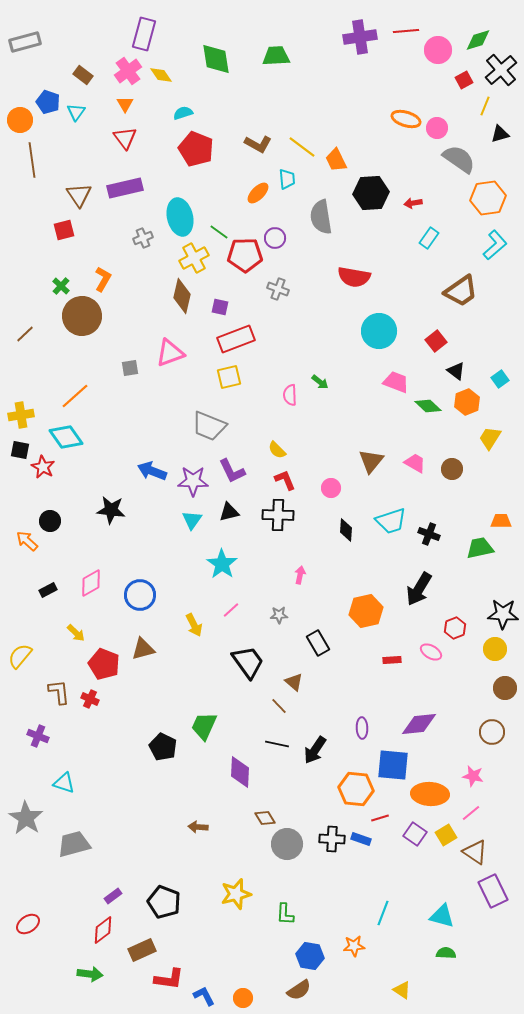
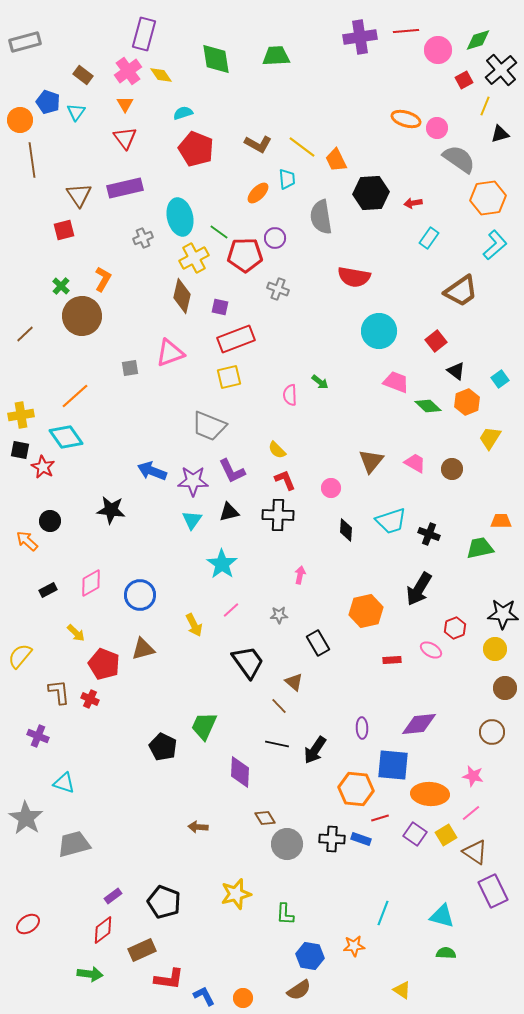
pink ellipse at (431, 652): moved 2 px up
